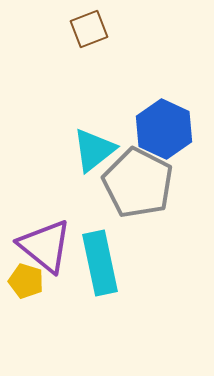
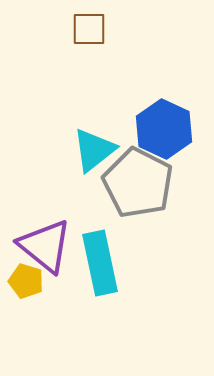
brown square: rotated 21 degrees clockwise
